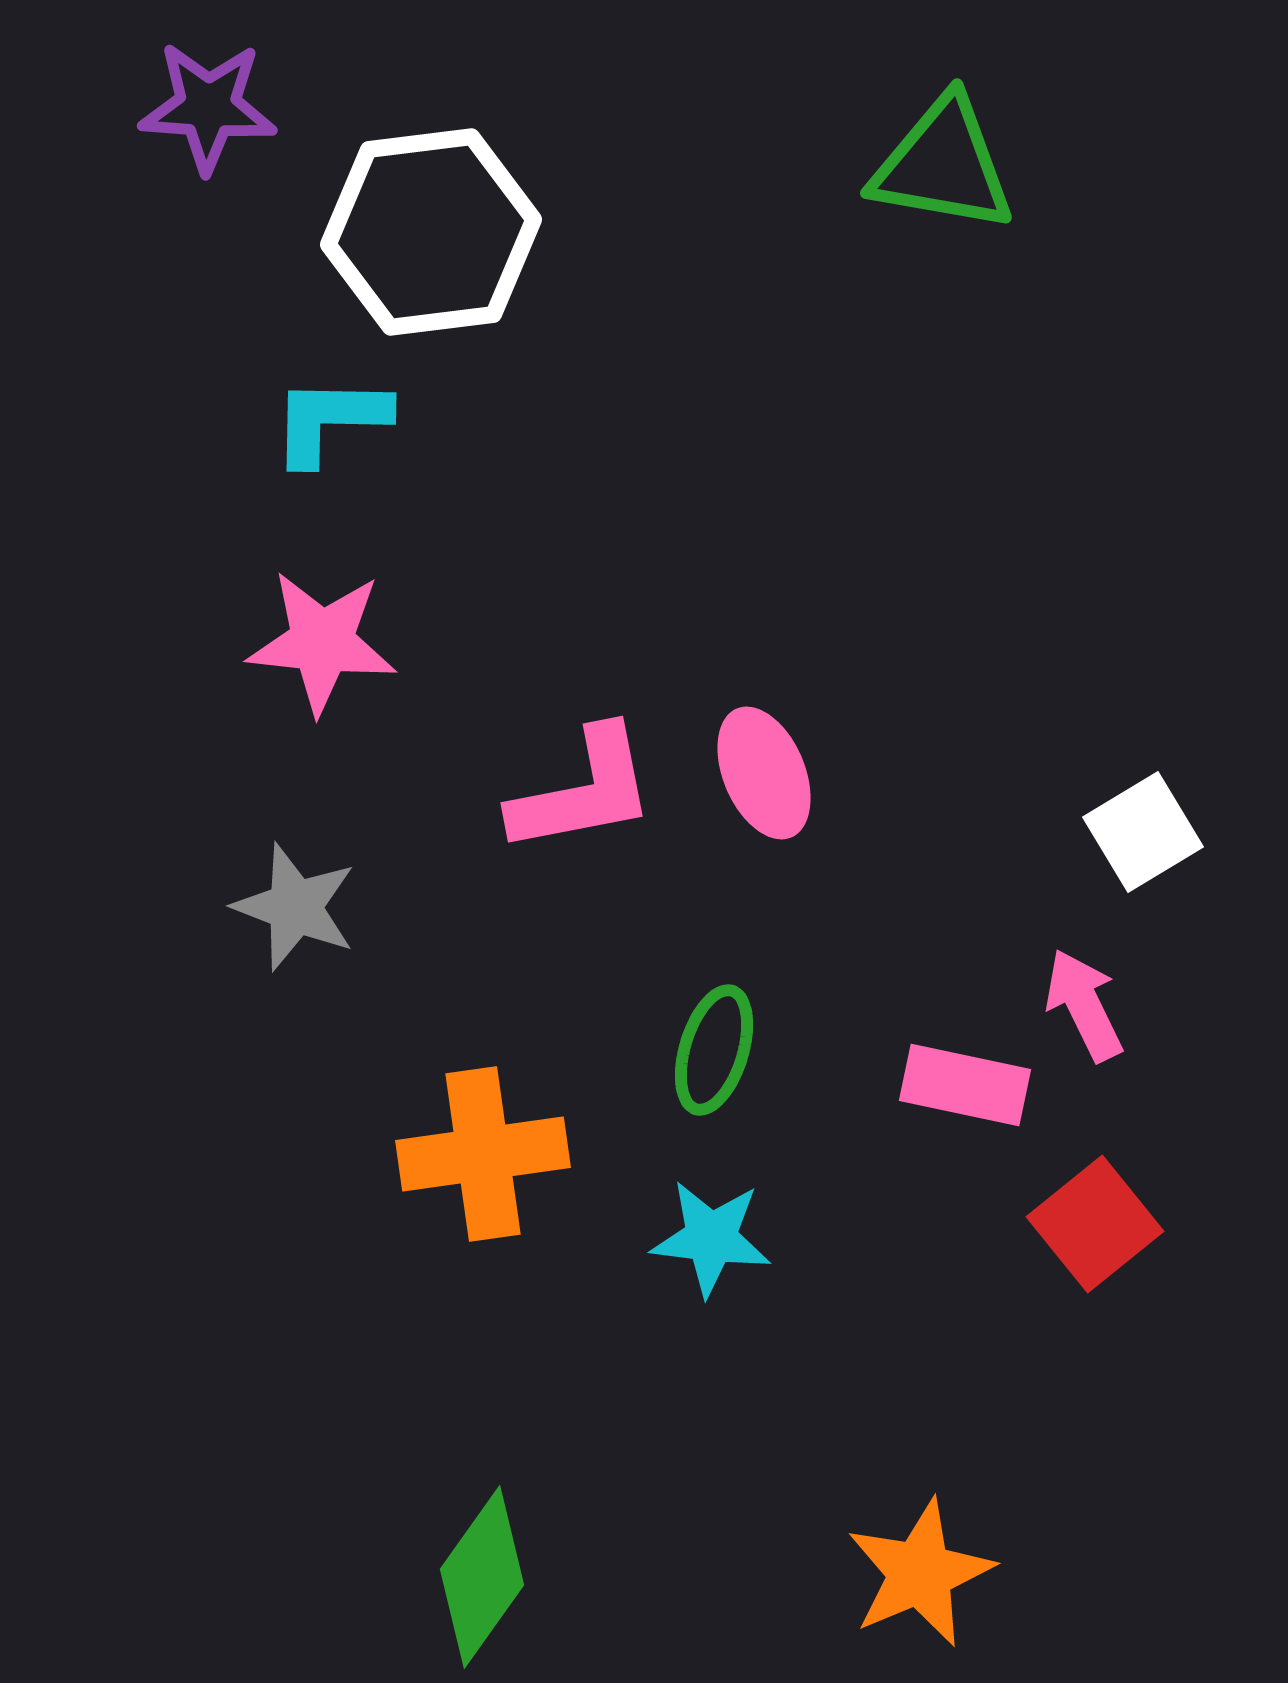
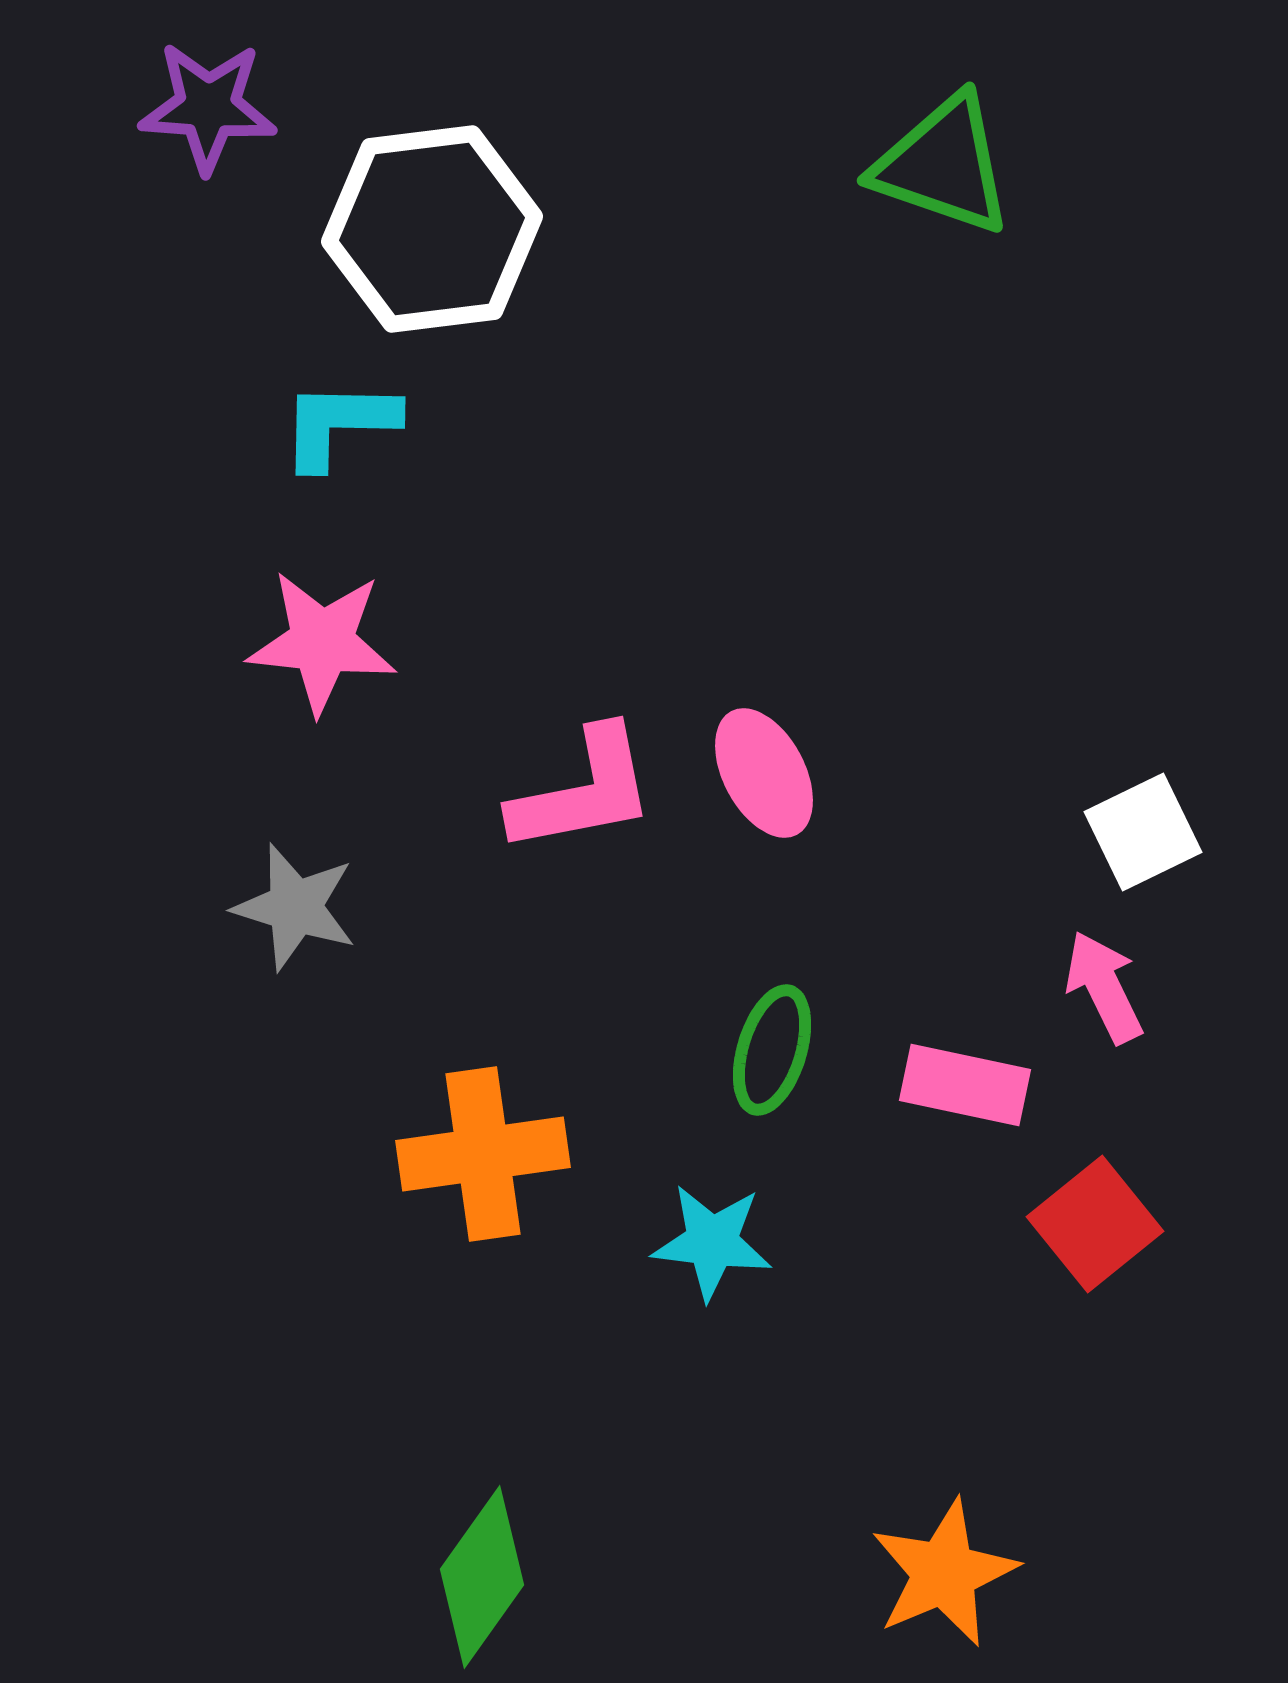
green triangle: rotated 9 degrees clockwise
white hexagon: moved 1 px right, 3 px up
cyan L-shape: moved 9 px right, 4 px down
pink ellipse: rotated 5 degrees counterclockwise
white square: rotated 5 degrees clockwise
gray star: rotated 4 degrees counterclockwise
pink arrow: moved 20 px right, 18 px up
green ellipse: moved 58 px right
cyan star: moved 1 px right, 4 px down
orange star: moved 24 px right
